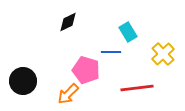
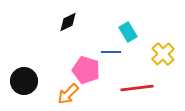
black circle: moved 1 px right
